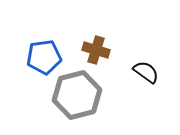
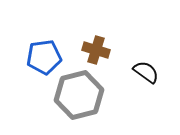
gray hexagon: moved 2 px right
